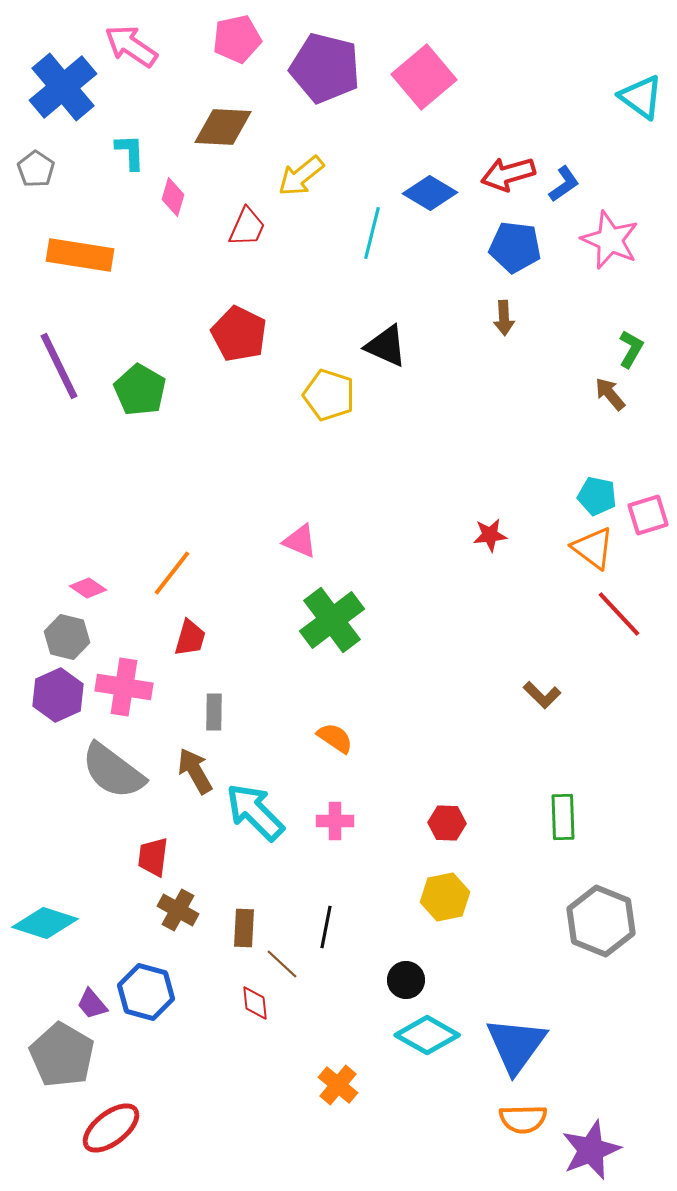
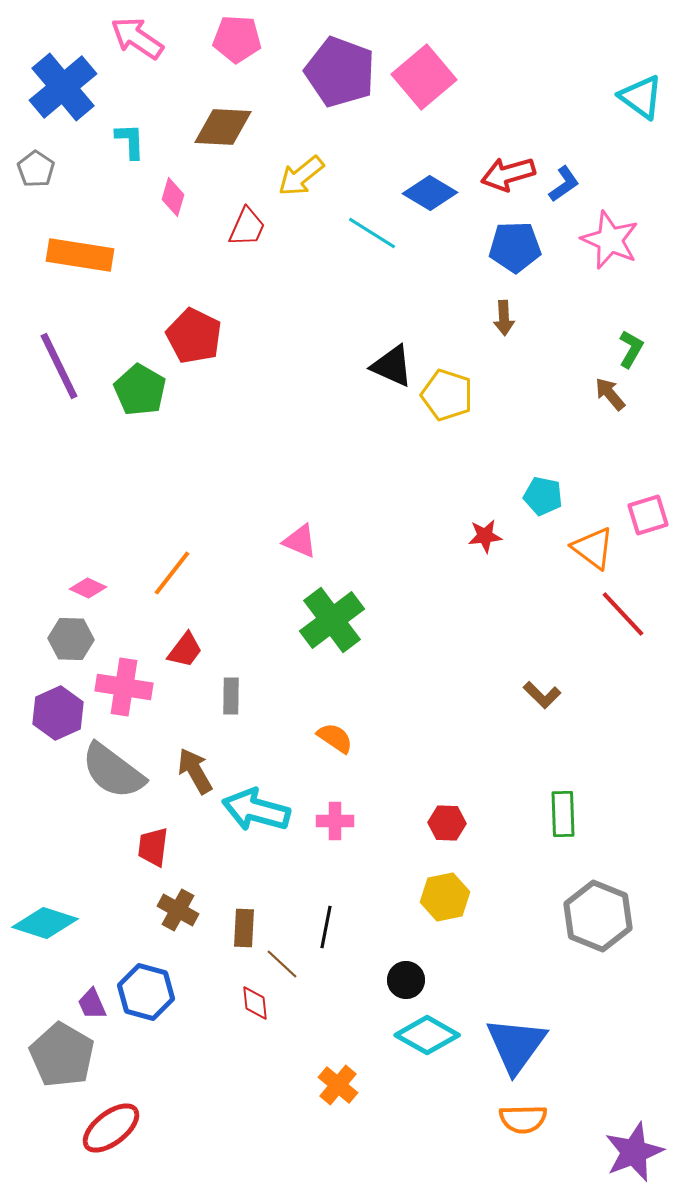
pink pentagon at (237, 39): rotated 15 degrees clockwise
pink arrow at (131, 46): moved 6 px right, 8 px up
purple pentagon at (325, 68): moved 15 px right, 4 px down; rotated 6 degrees clockwise
cyan L-shape at (130, 152): moved 11 px up
cyan line at (372, 233): rotated 72 degrees counterclockwise
blue pentagon at (515, 247): rotated 9 degrees counterclockwise
red pentagon at (239, 334): moved 45 px left, 2 px down
black triangle at (386, 346): moved 6 px right, 20 px down
yellow pentagon at (329, 395): moved 118 px right
cyan pentagon at (597, 496): moved 54 px left
red star at (490, 535): moved 5 px left, 1 px down
pink diamond at (88, 588): rotated 9 degrees counterclockwise
red line at (619, 614): moved 4 px right
gray hexagon at (67, 637): moved 4 px right, 2 px down; rotated 12 degrees counterclockwise
red trapezoid at (190, 638): moved 5 px left, 12 px down; rotated 21 degrees clockwise
purple hexagon at (58, 695): moved 18 px down
gray rectangle at (214, 712): moved 17 px right, 16 px up
cyan arrow at (255, 812): moved 1 px right, 2 px up; rotated 30 degrees counterclockwise
green rectangle at (563, 817): moved 3 px up
red trapezoid at (153, 857): moved 10 px up
gray hexagon at (601, 921): moved 3 px left, 5 px up
purple trapezoid at (92, 1004): rotated 16 degrees clockwise
purple star at (591, 1150): moved 43 px right, 2 px down
